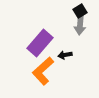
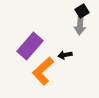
black square: moved 2 px right
purple rectangle: moved 10 px left, 3 px down
